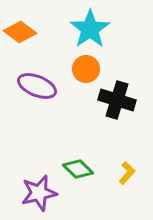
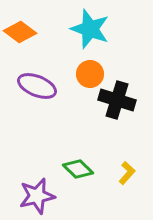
cyan star: rotated 18 degrees counterclockwise
orange circle: moved 4 px right, 5 px down
purple star: moved 2 px left, 3 px down
